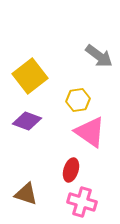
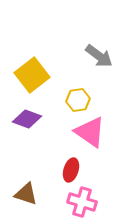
yellow square: moved 2 px right, 1 px up
purple diamond: moved 2 px up
